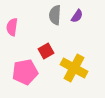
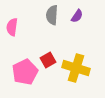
gray semicircle: moved 3 px left
red square: moved 2 px right, 9 px down
yellow cross: moved 2 px right; rotated 12 degrees counterclockwise
pink pentagon: rotated 15 degrees counterclockwise
